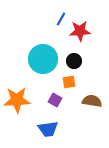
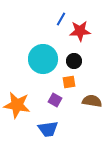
orange star: moved 5 px down; rotated 12 degrees clockwise
